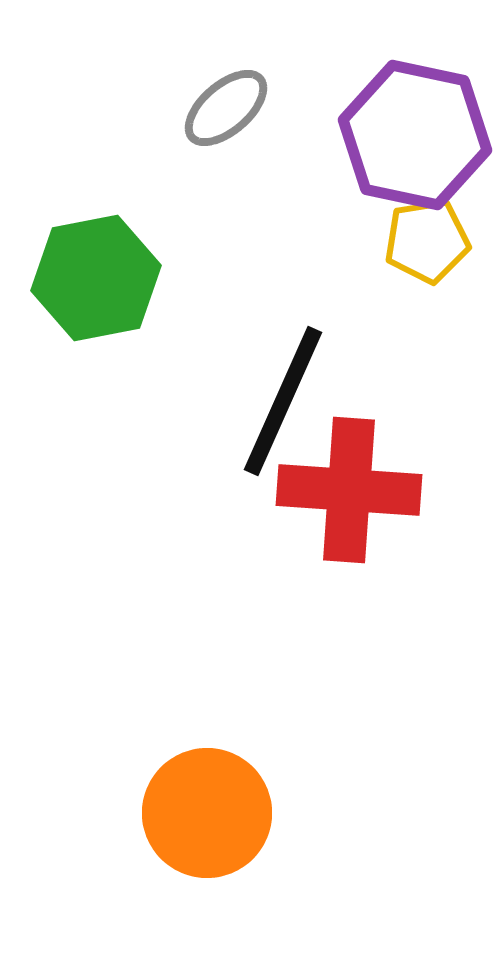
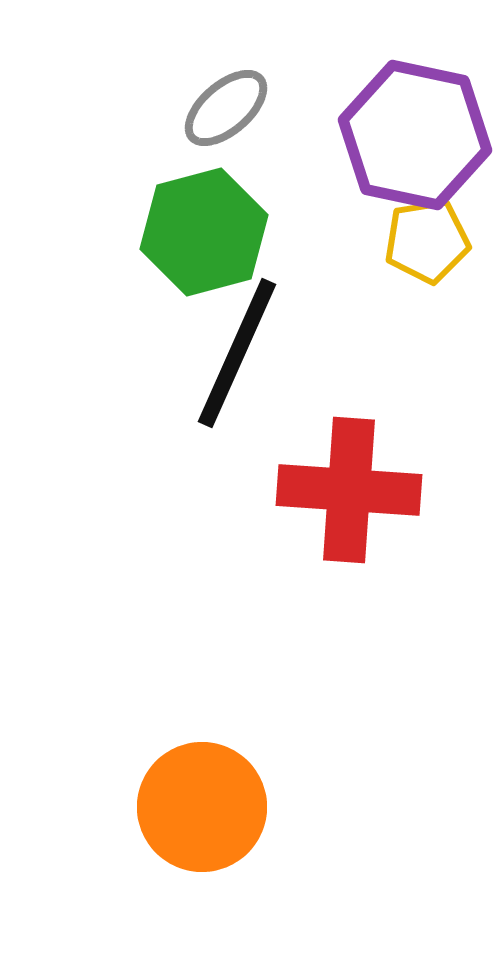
green hexagon: moved 108 px right, 46 px up; rotated 4 degrees counterclockwise
black line: moved 46 px left, 48 px up
orange circle: moved 5 px left, 6 px up
